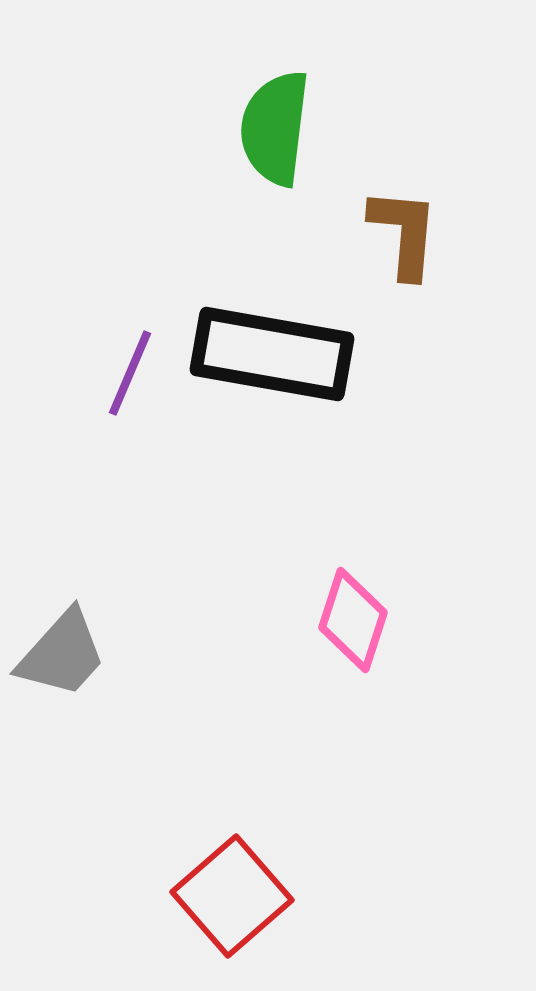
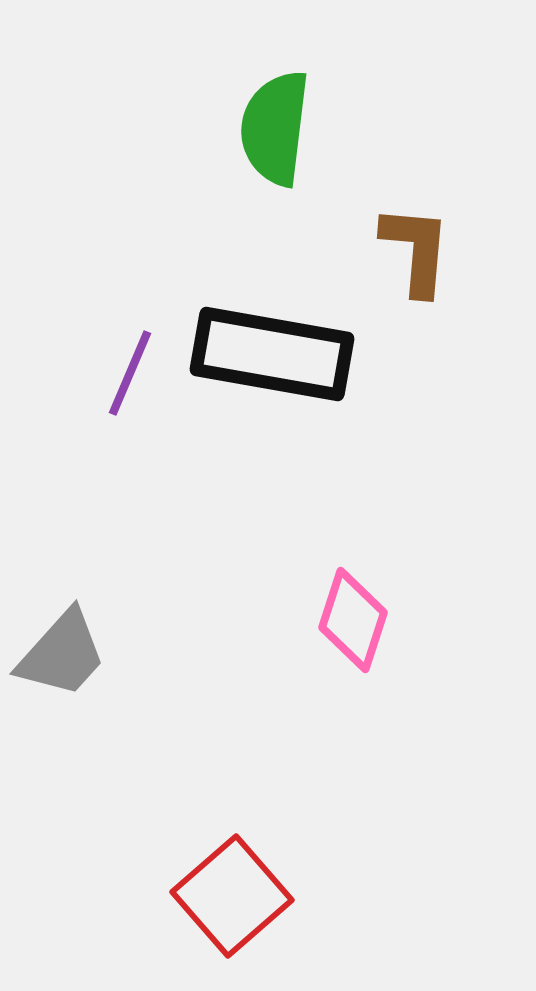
brown L-shape: moved 12 px right, 17 px down
